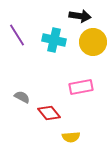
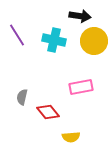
yellow circle: moved 1 px right, 1 px up
gray semicircle: rotated 105 degrees counterclockwise
red diamond: moved 1 px left, 1 px up
